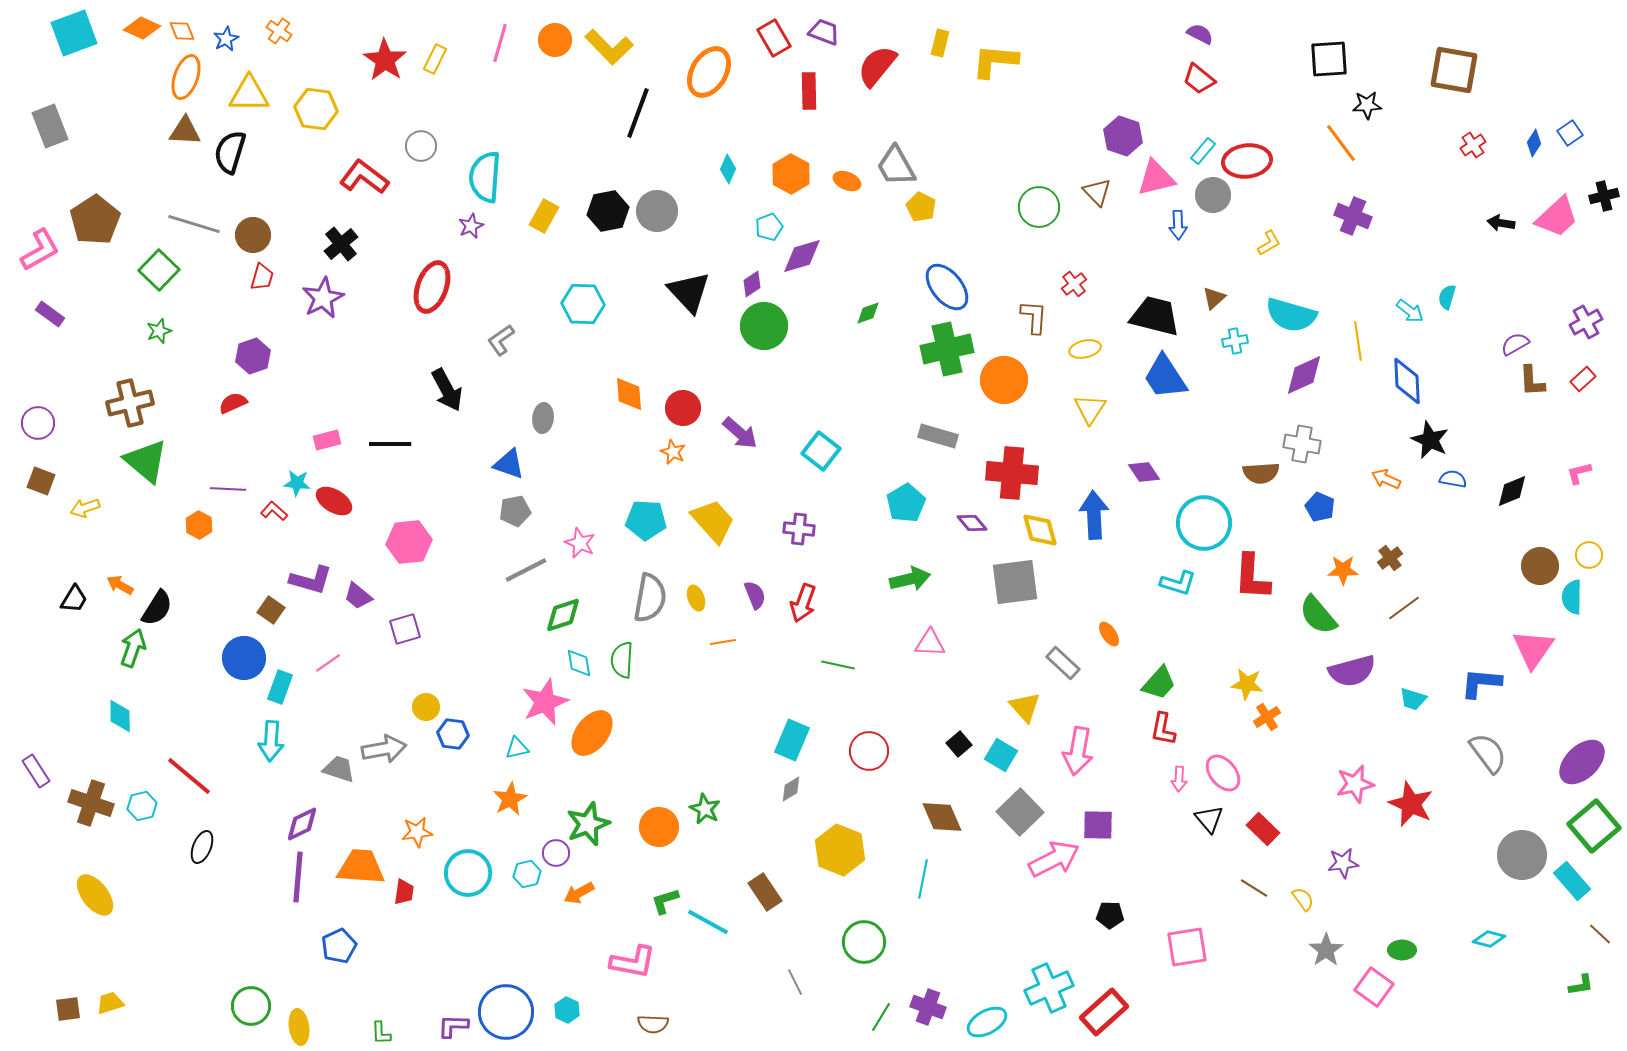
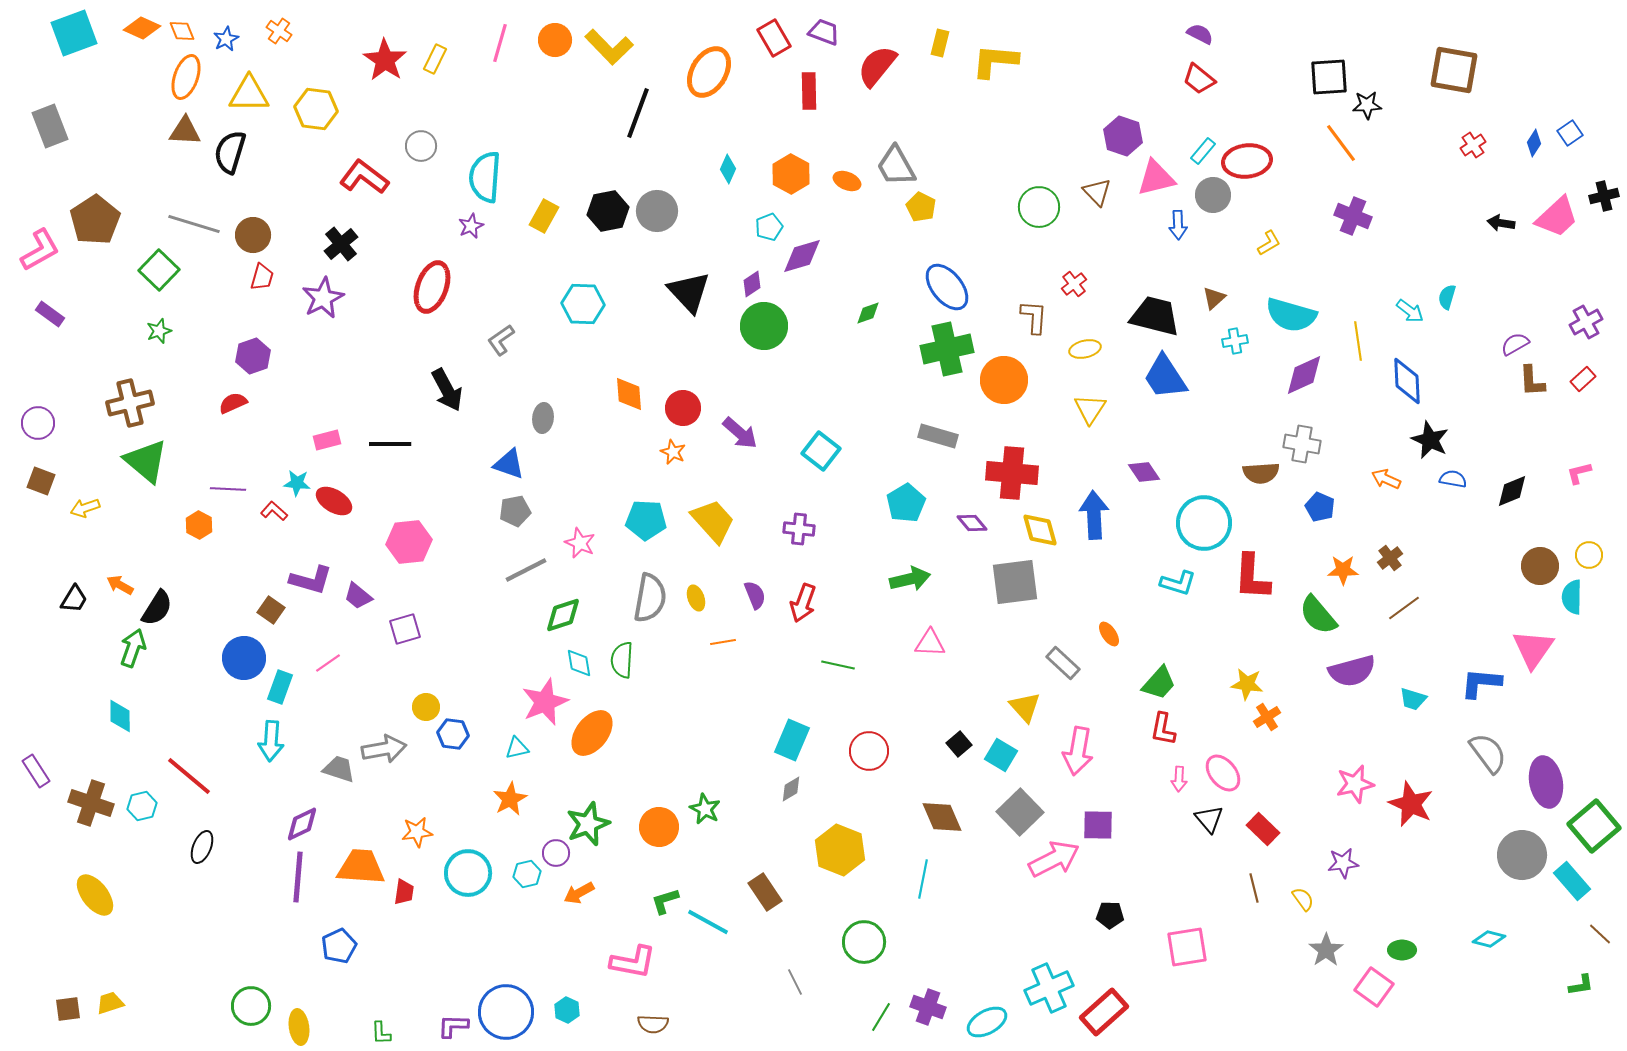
black square at (1329, 59): moved 18 px down
purple ellipse at (1582, 762): moved 36 px left, 20 px down; rotated 57 degrees counterclockwise
brown line at (1254, 888): rotated 44 degrees clockwise
